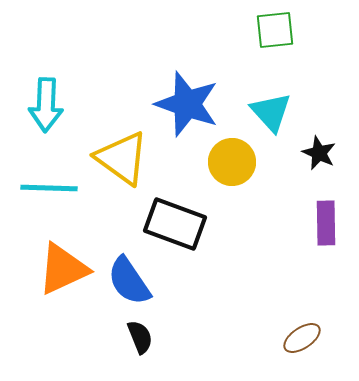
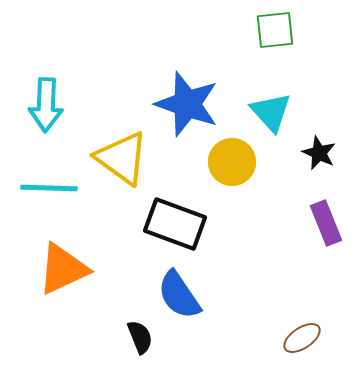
purple rectangle: rotated 21 degrees counterclockwise
blue semicircle: moved 50 px right, 14 px down
